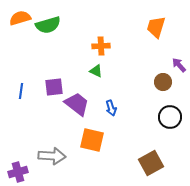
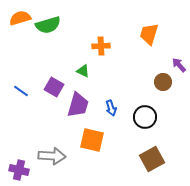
orange trapezoid: moved 7 px left, 7 px down
green triangle: moved 13 px left
purple square: rotated 36 degrees clockwise
blue line: rotated 63 degrees counterclockwise
purple trapezoid: moved 1 px right, 1 px down; rotated 68 degrees clockwise
black circle: moved 25 px left
brown square: moved 1 px right, 4 px up
purple cross: moved 1 px right, 2 px up; rotated 30 degrees clockwise
